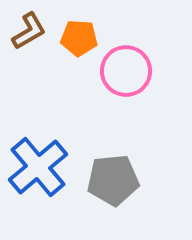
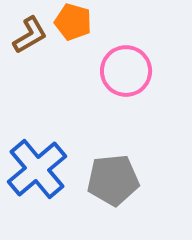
brown L-shape: moved 1 px right, 4 px down
orange pentagon: moved 6 px left, 16 px up; rotated 12 degrees clockwise
blue cross: moved 1 px left, 2 px down
